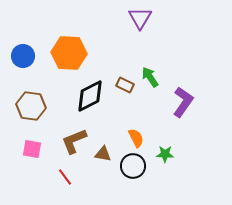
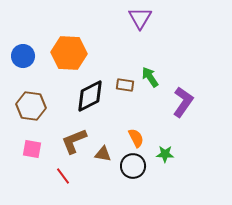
brown rectangle: rotated 18 degrees counterclockwise
red line: moved 2 px left, 1 px up
